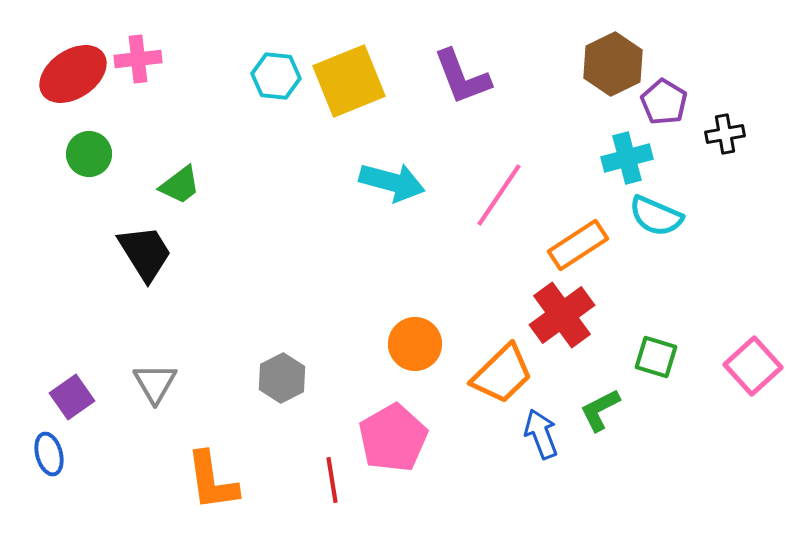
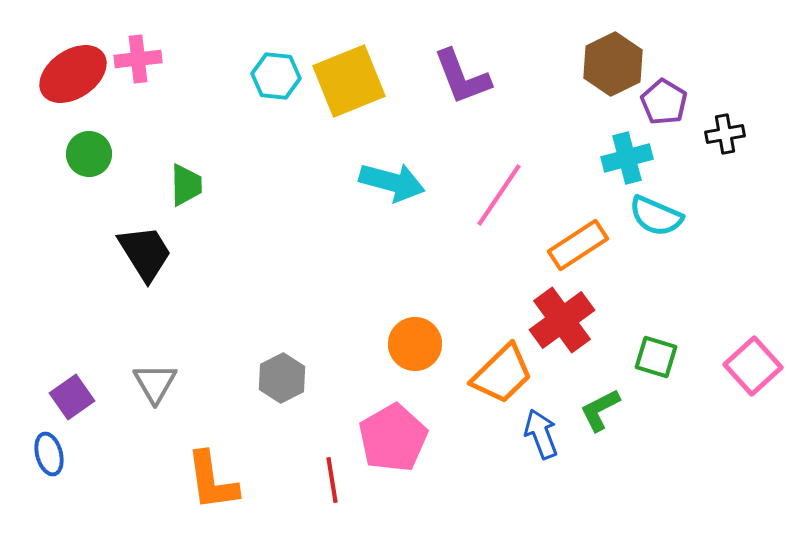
green trapezoid: moved 6 px right; rotated 54 degrees counterclockwise
red cross: moved 5 px down
